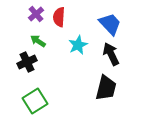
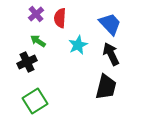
red semicircle: moved 1 px right, 1 px down
black trapezoid: moved 1 px up
